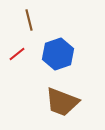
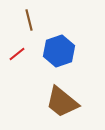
blue hexagon: moved 1 px right, 3 px up
brown trapezoid: rotated 18 degrees clockwise
